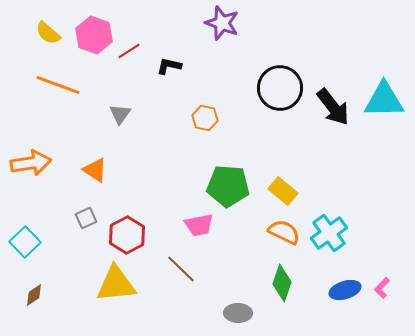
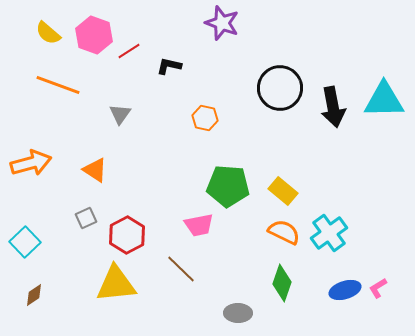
black arrow: rotated 27 degrees clockwise
orange arrow: rotated 6 degrees counterclockwise
pink L-shape: moved 4 px left; rotated 15 degrees clockwise
